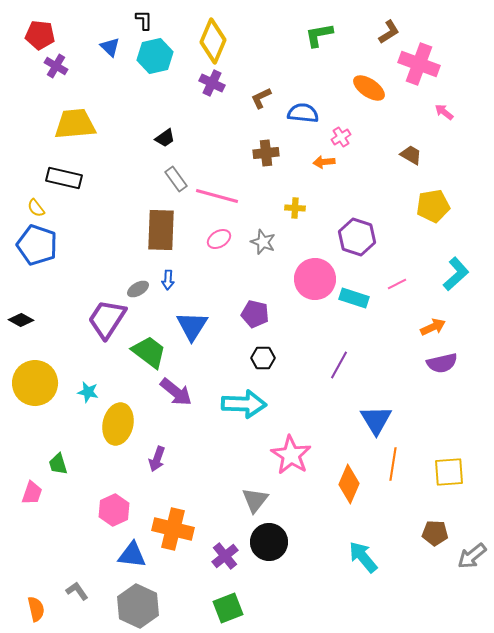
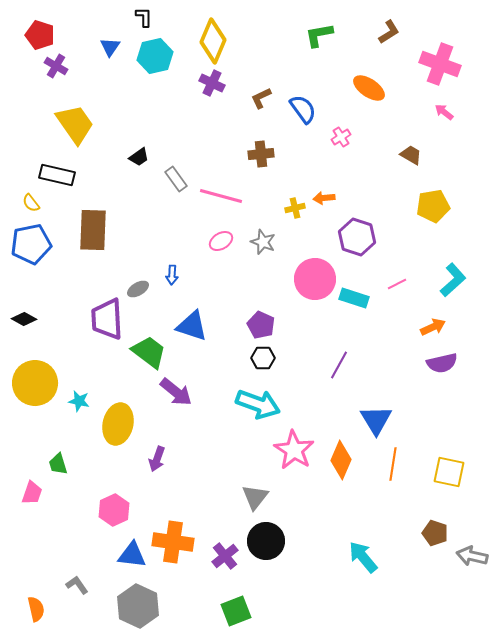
black L-shape at (144, 20): moved 3 px up
red pentagon at (40, 35): rotated 12 degrees clockwise
blue triangle at (110, 47): rotated 20 degrees clockwise
pink cross at (419, 64): moved 21 px right
blue semicircle at (303, 113): moved 4 px up; rotated 48 degrees clockwise
yellow trapezoid at (75, 124): rotated 60 degrees clockwise
black trapezoid at (165, 138): moved 26 px left, 19 px down
brown cross at (266, 153): moved 5 px left, 1 px down
orange arrow at (324, 162): moved 36 px down
black rectangle at (64, 178): moved 7 px left, 3 px up
pink line at (217, 196): moved 4 px right
yellow semicircle at (36, 208): moved 5 px left, 5 px up
yellow cross at (295, 208): rotated 18 degrees counterclockwise
brown rectangle at (161, 230): moved 68 px left
pink ellipse at (219, 239): moved 2 px right, 2 px down
blue pentagon at (37, 245): moved 6 px left, 1 px up; rotated 30 degrees counterclockwise
cyan L-shape at (456, 274): moved 3 px left, 6 px down
blue arrow at (168, 280): moved 4 px right, 5 px up
purple pentagon at (255, 314): moved 6 px right, 11 px down; rotated 12 degrees clockwise
purple trapezoid at (107, 319): rotated 36 degrees counterclockwise
black diamond at (21, 320): moved 3 px right, 1 px up
blue triangle at (192, 326): rotated 44 degrees counterclockwise
cyan star at (88, 392): moved 9 px left, 9 px down
cyan arrow at (244, 404): moved 14 px right; rotated 18 degrees clockwise
pink star at (291, 455): moved 3 px right, 5 px up
yellow square at (449, 472): rotated 16 degrees clockwise
orange diamond at (349, 484): moved 8 px left, 24 px up
gray triangle at (255, 500): moved 3 px up
orange cross at (173, 529): moved 13 px down; rotated 6 degrees counterclockwise
brown pentagon at (435, 533): rotated 15 degrees clockwise
black circle at (269, 542): moved 3 px left, 1 px up
gray arrow at (472, 556): rotated 52 degrees clockwise
gray L-shape at (77, 591): moved 6 px up
green square at (228, 608): moved 8 px right, 3 px down
